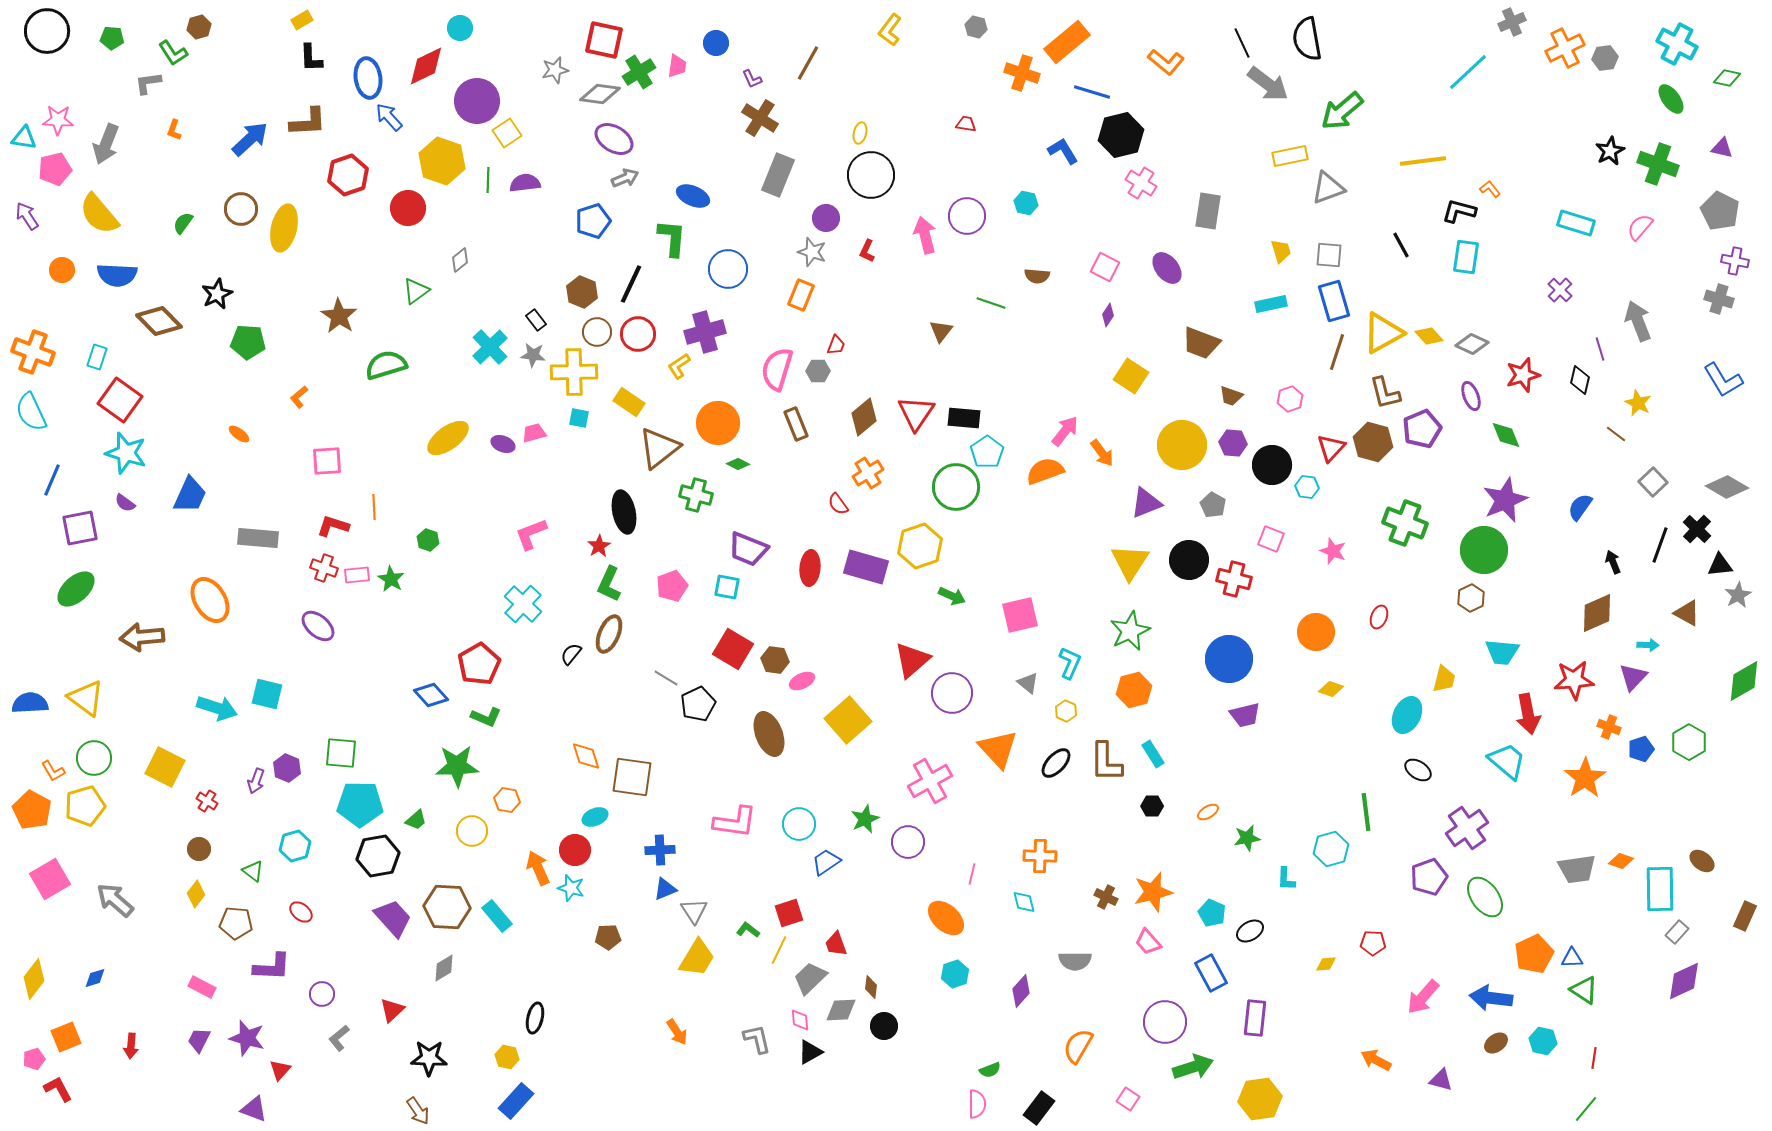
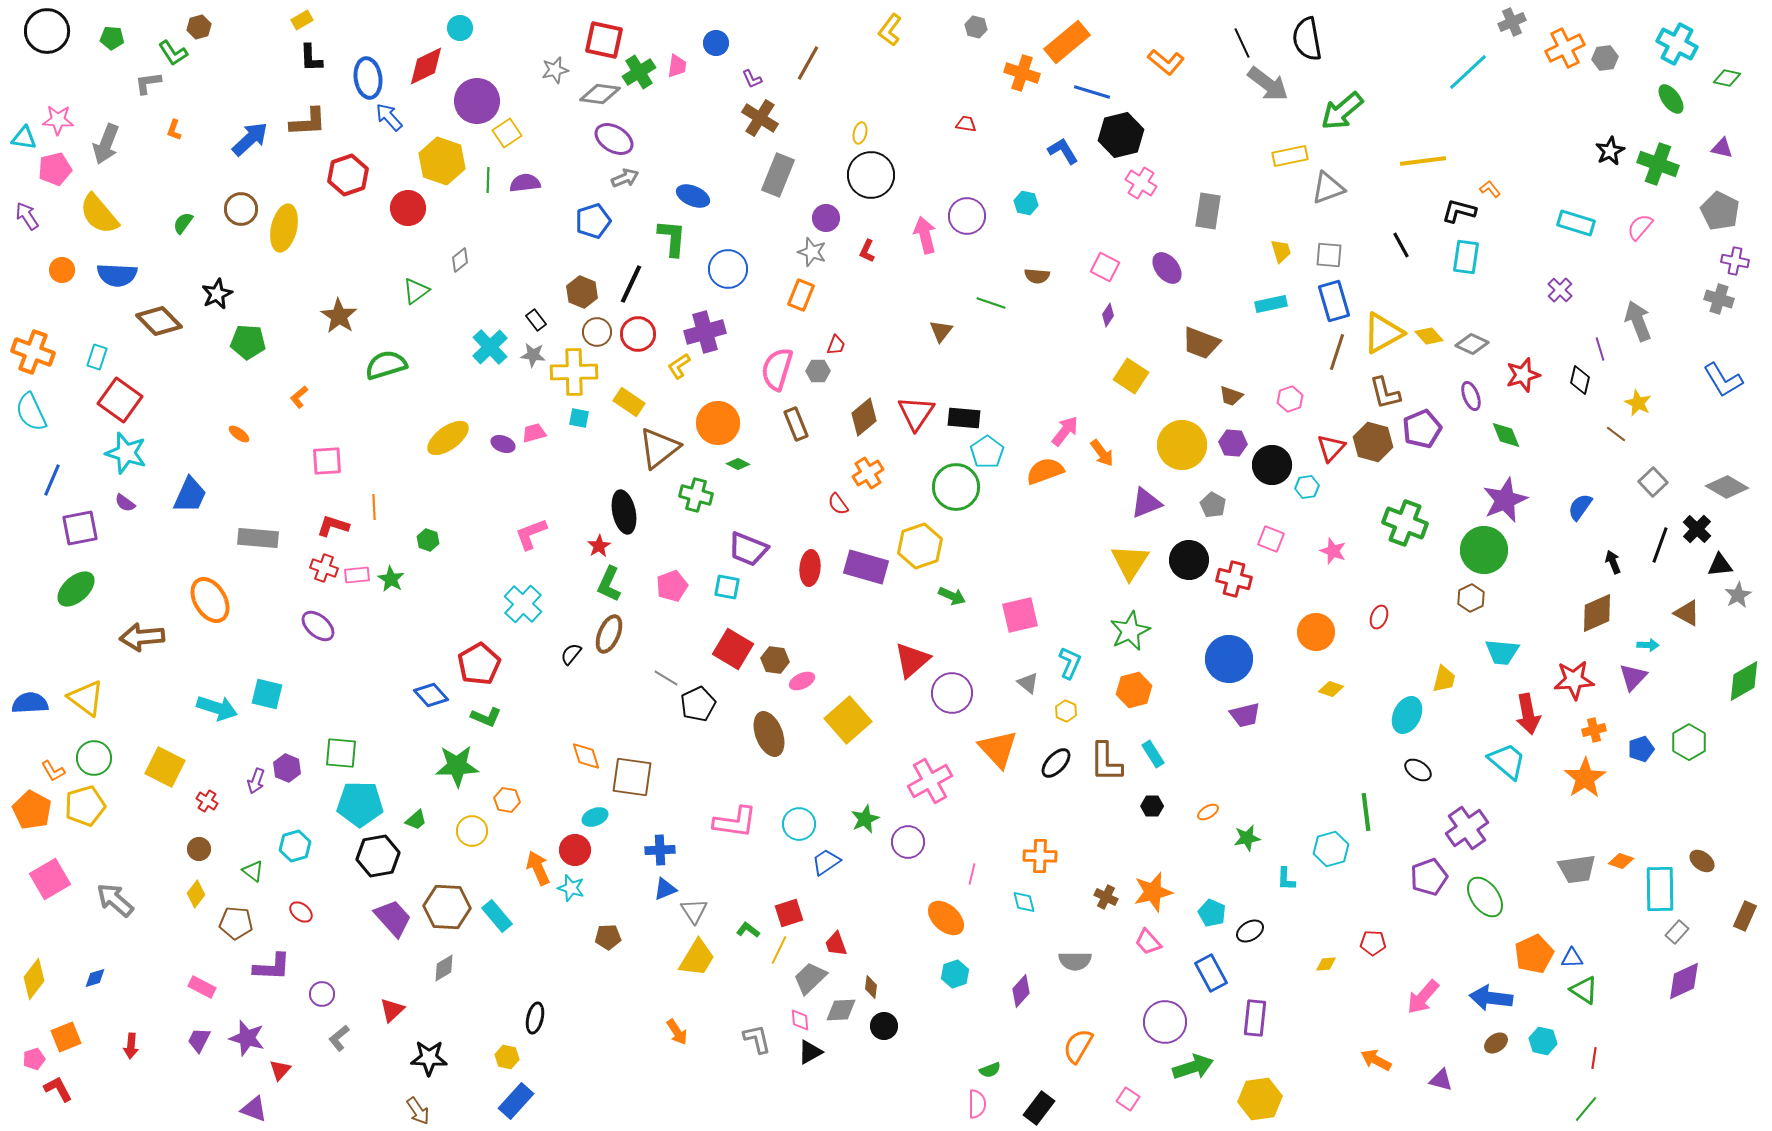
cyan hexagon at (1307, 487): rotated 15 degrees counterclockwise
orange cross at (1609, 727): moved 15 px left, 3 px down; rotated 35 degrees counterclockwise
